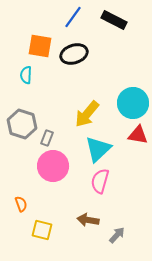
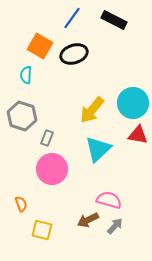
blue line: moved 1 px left, 1 px down
orange square: rotated 20 degrees clockwise
yellow arrow: moved 5 px right, 4 px up
gray hexagon: moved 8 px up
pink circle: moved 1 px left, 3 px down
pink semicircle: moved 9 px right, 19 px down; rotated 90 degrees clockwise
brown arrow: rotated 35 degrees counterclockwise
gray arrow: moved 2 px left, 9 px up
